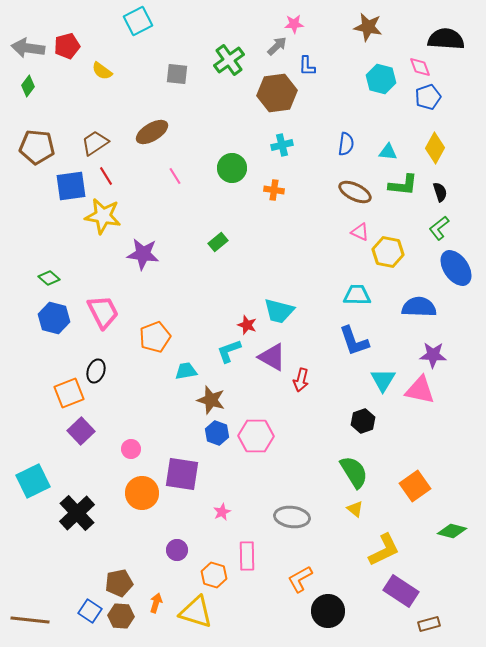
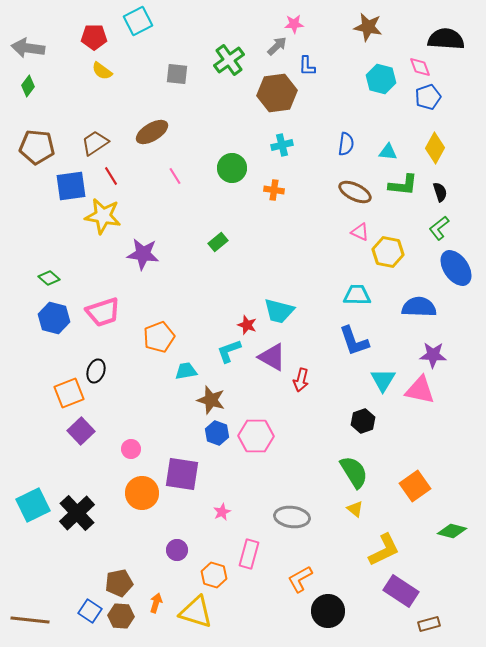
red pentagon at (67, 46): moved 27 px right, 9 px up; rotated 15 degrees clockwise
red line at (106, 176): moved 5 px right
pink trapezoid at (103, 312): rotated 99 degrees clockwise
orange pentagon at (155, 337): moved 4 px right
cyan square at (33, 481): moved 24 px down
pink rectangle at (247, 556): moved 2 px right, 2 px up; rotated 16 degrees clockwise
